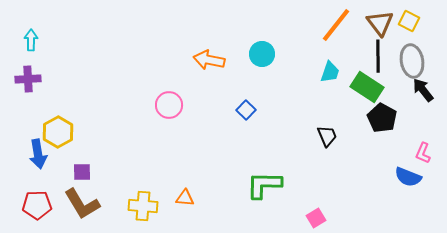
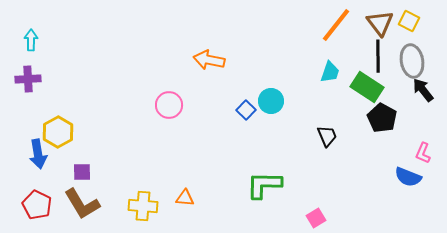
cyan circle: moved 9 px right, 47 px down
red pentagon: rotated 28 degrees clockwise
